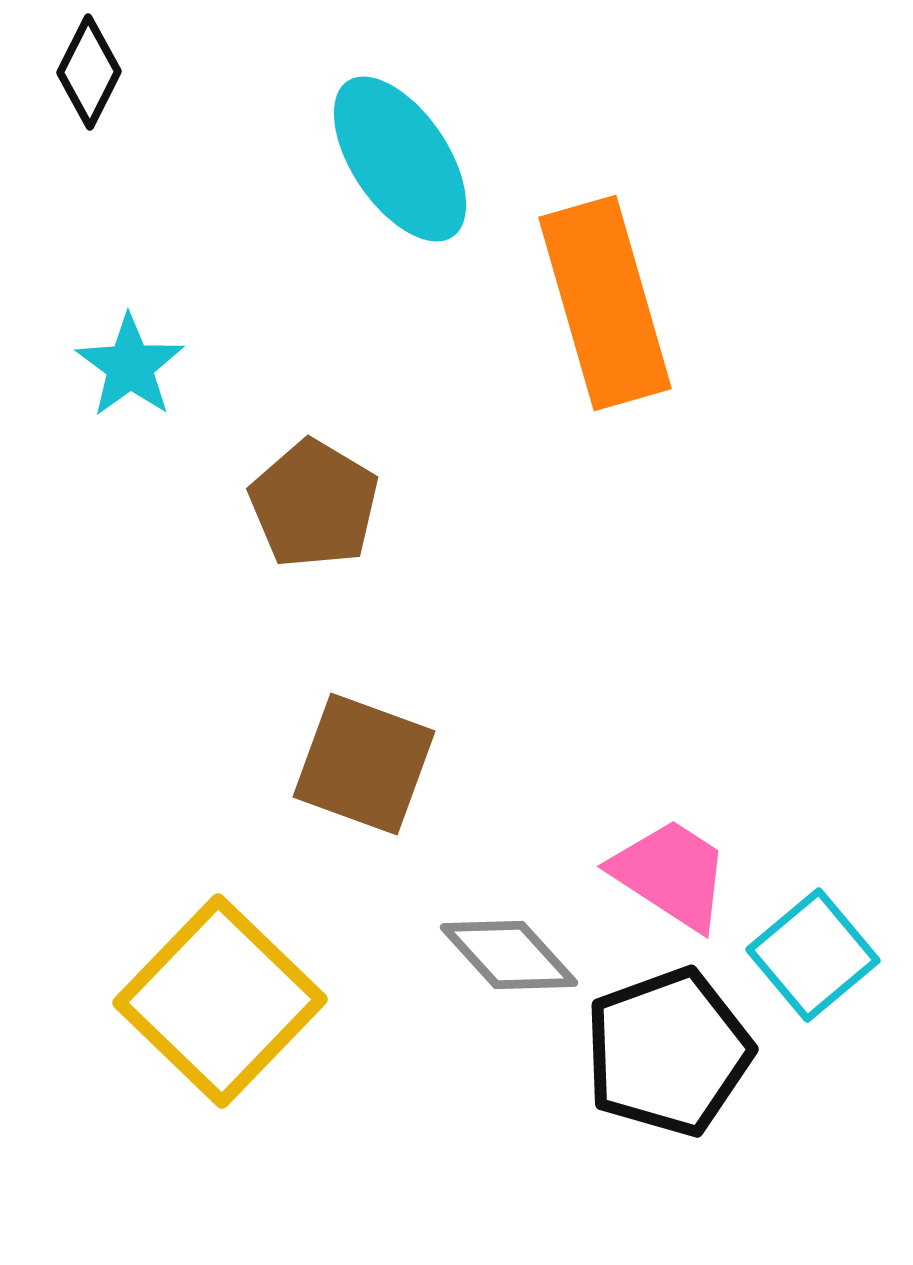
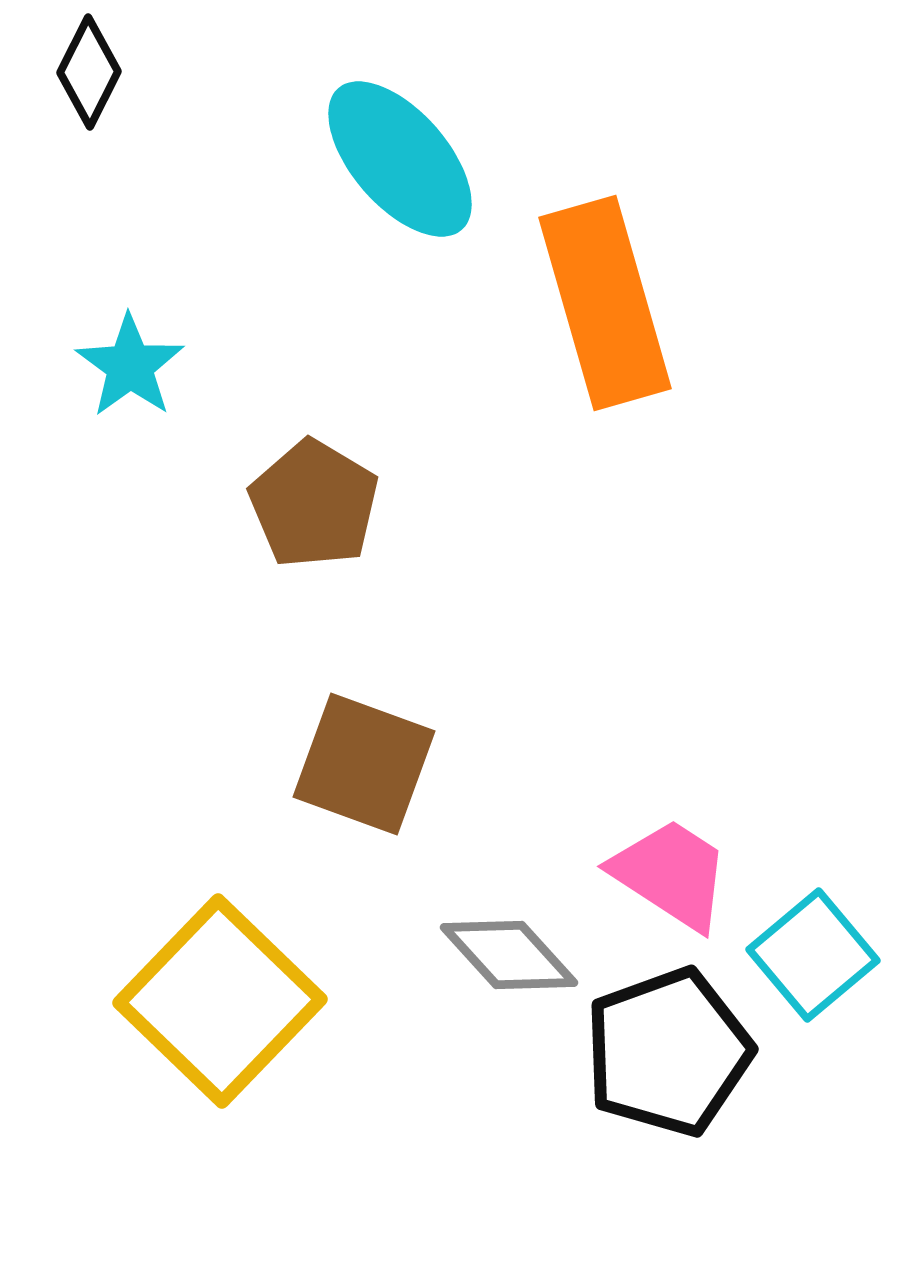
cyan ellipse: rotated 7 degrees counterclockwise
